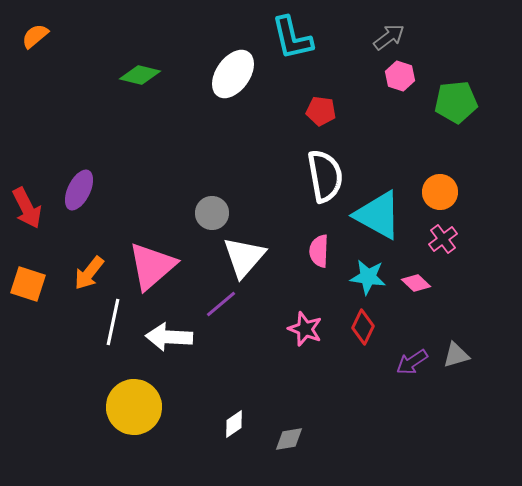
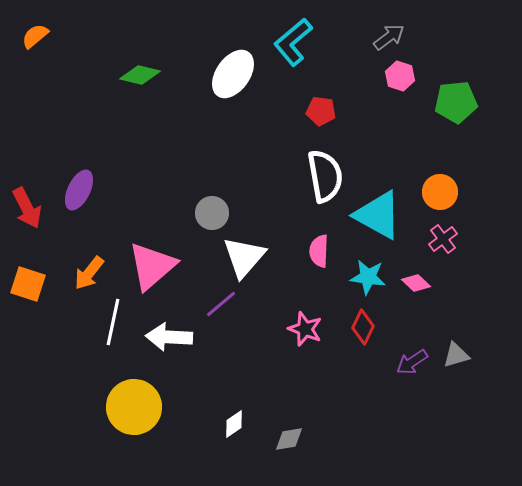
cyan L-shape: moved 1 px right, 4 px down; rotated 63 degrees clockwise
